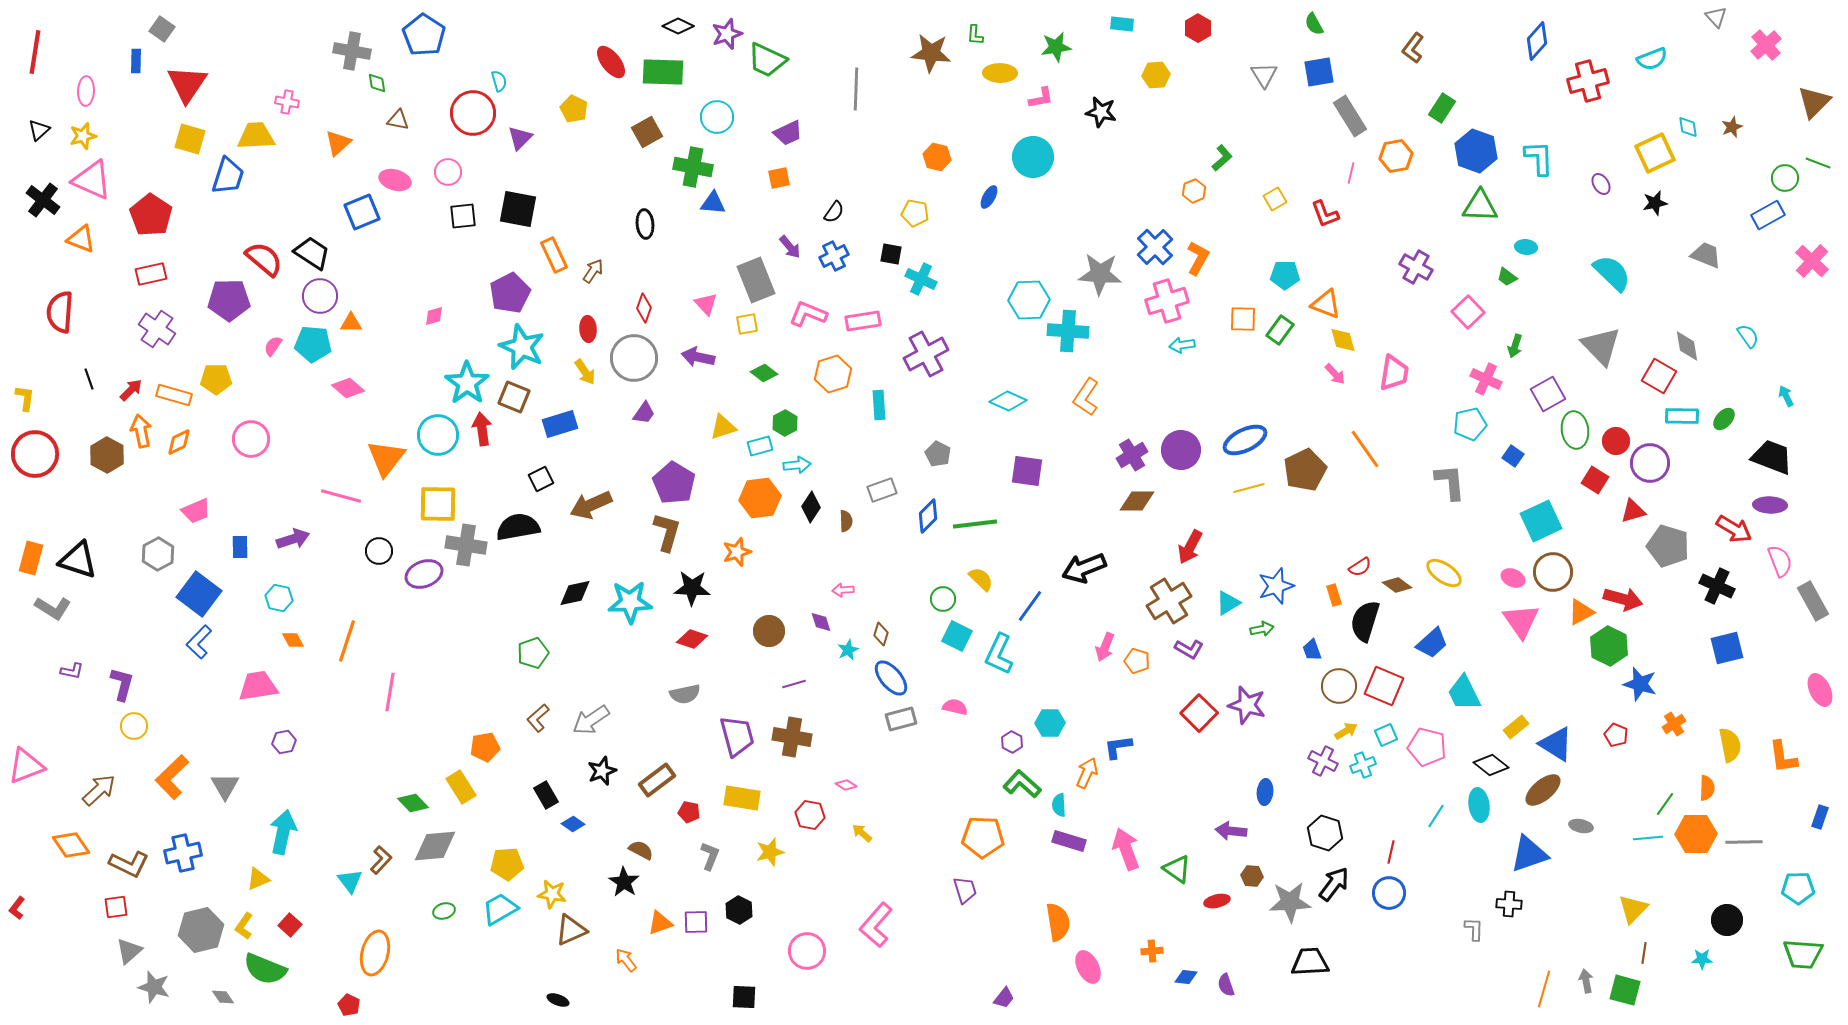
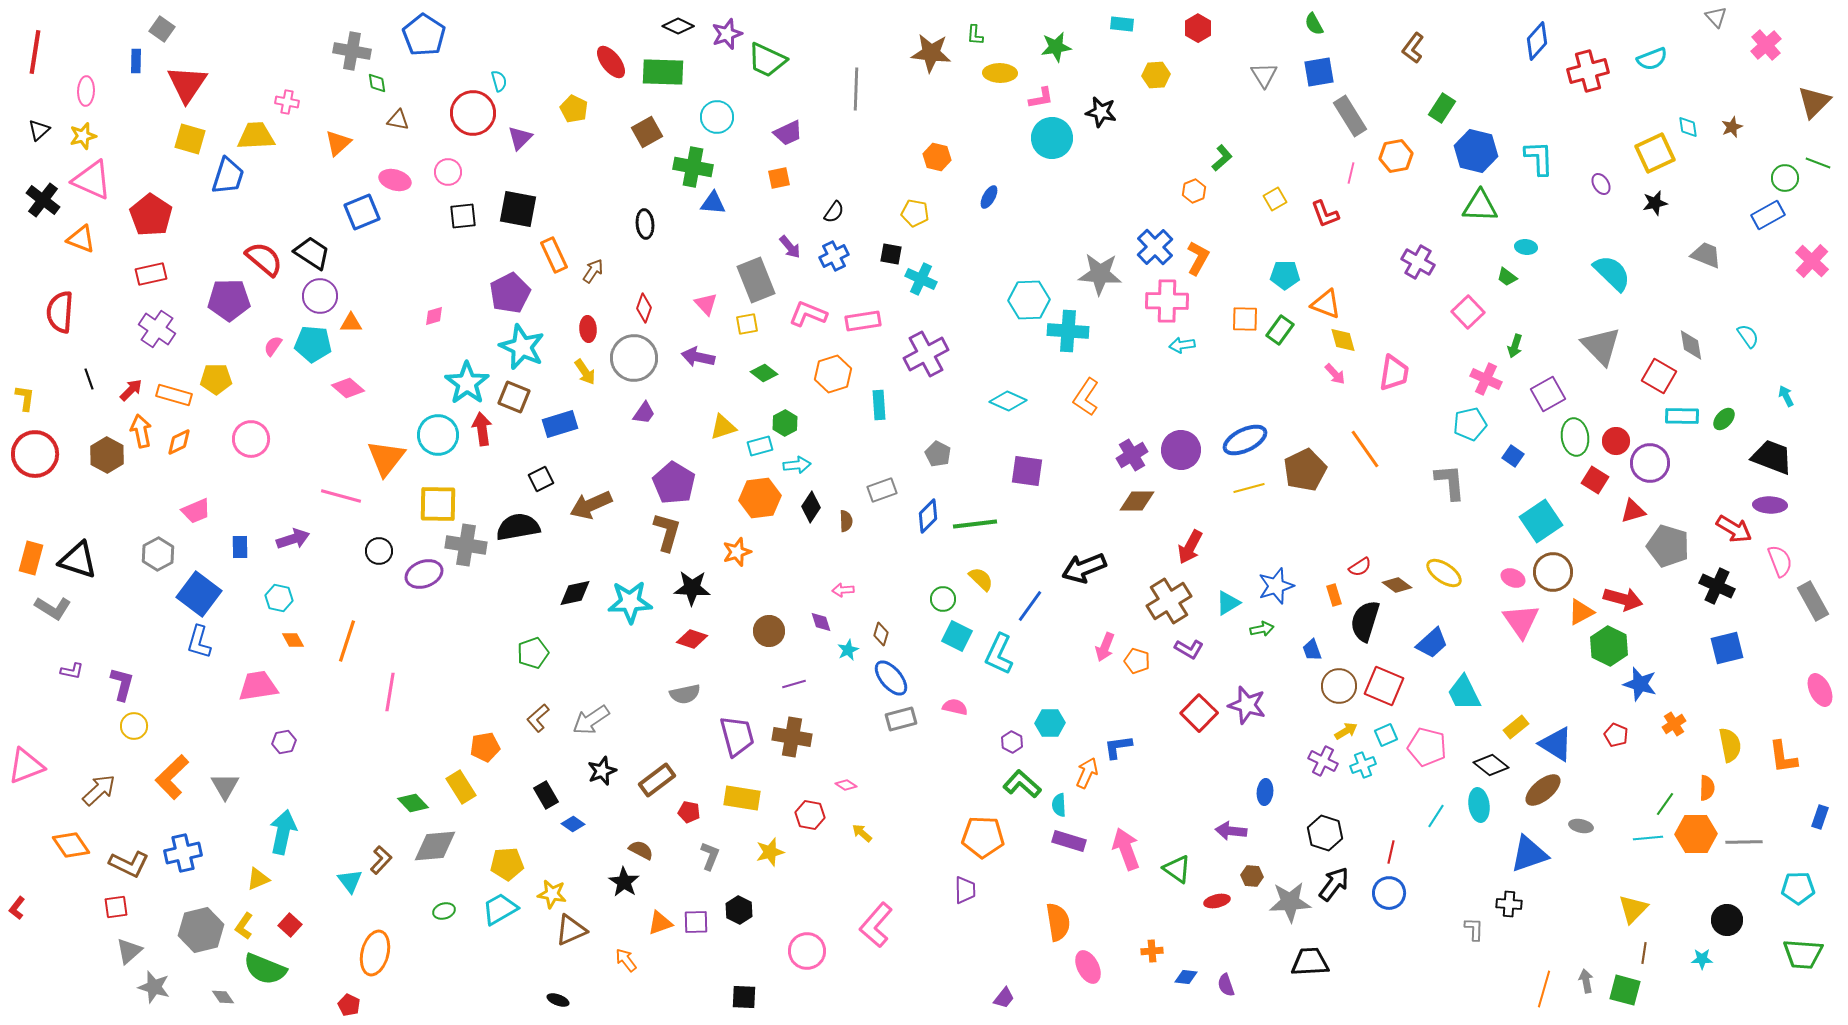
red cross at (1588, 81): moved 10 px up
blue hexagon at (1476, 151): rotated 6 degrees counterclockwise
cyan circle at (1033, 157): moved 19 px right, 19 px up
purple cross at (1416, 267): moved 2 px right, 5 px up
pink cross at (1167, 301): rotated 18 degrees clockwise
orange square at (1243, 319): moved 2 px right
gray diamond at (1687, 346): moved 4 px right, 1 px up
green ellipse at (1575, 430): moved 7 px down
cyan square at (1541, 521): rotated 9 degrees counterclockwise
blue L-shape at (199, 642): rotated 28 degrees counterclockwise
purple trapezoid at (965, 890): rotated 16 degrees clockwise
